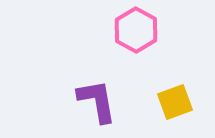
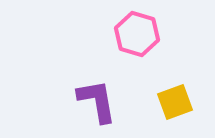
pink hexagon: moved 1 px right, 4 px down; rotated 12 degrees counterclockwise
